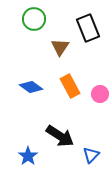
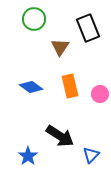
orange rectangle: rotated 15 degrees clockwise
